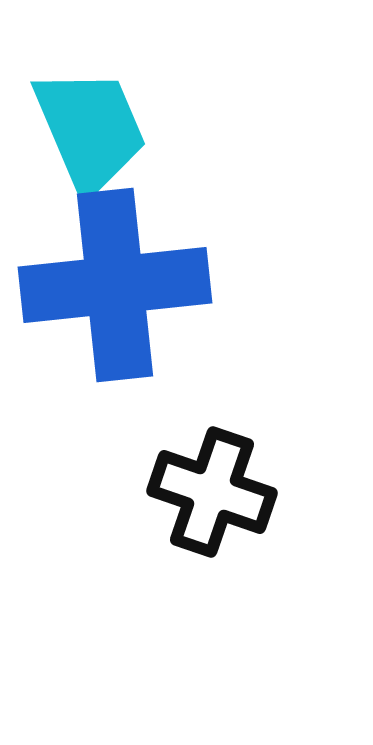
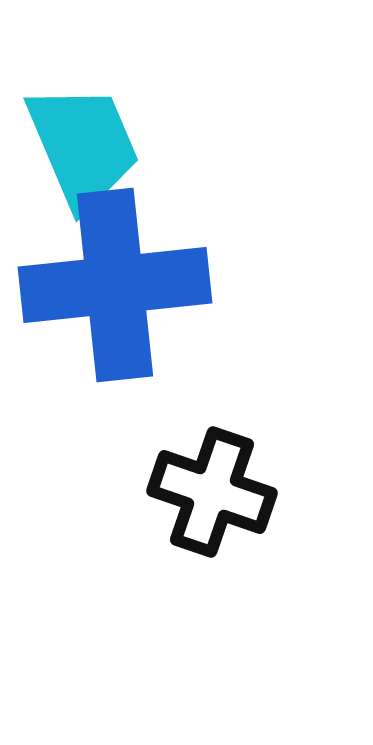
cyan trapezoid: moved 7 px left, 16 px down
